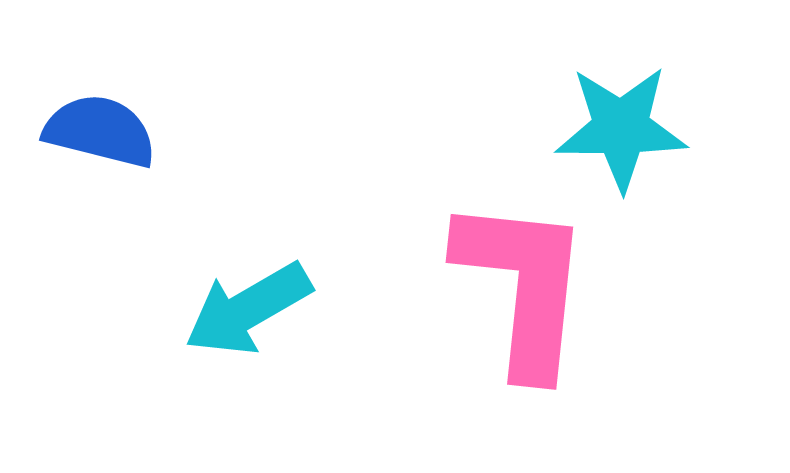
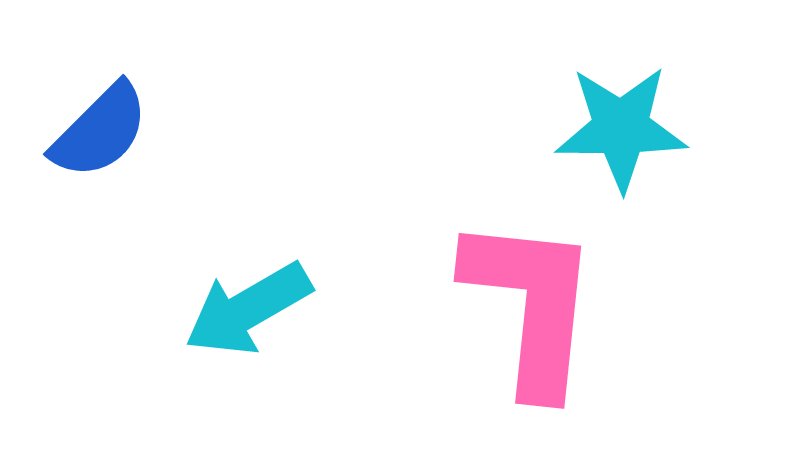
blue semicircle: rotated 121 degrees clockwise
pink L-shape: moved 8 px right, 19 px down
